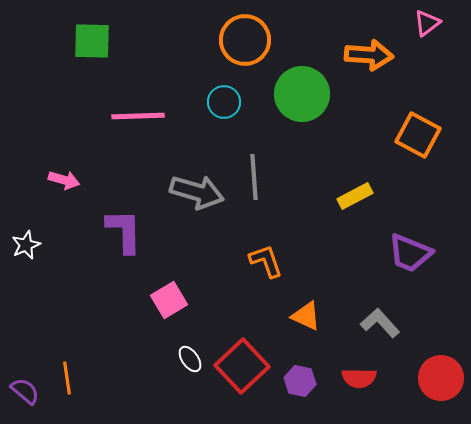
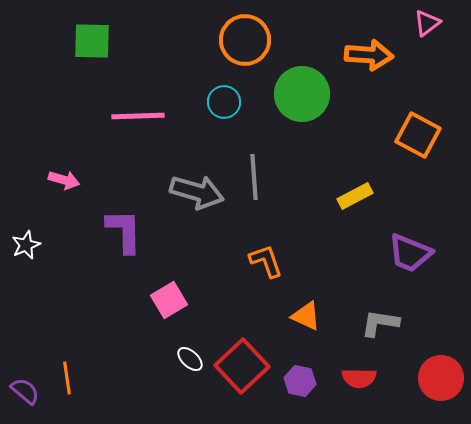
gray L-shape: rotated 39 degrees counterclockwise
white ellipse: rotated 12 degrees counterclockwise
